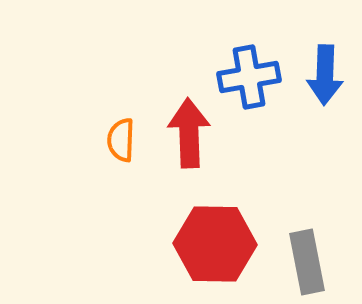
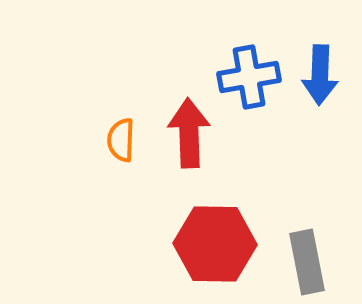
blue arrow: moved 5 px left
